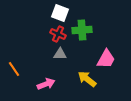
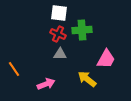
white square: moved 1 px left; rotated 12 degrees counterclockwise
